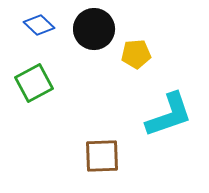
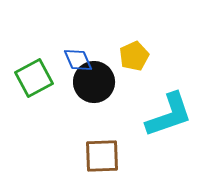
blue diamond: moved 39 px right, 35 px down; rotated 24 degrees clockwise
black circle: moved 53 px down
yellow pentagon: moved 2 px left, 2 px down; rotated 20 degrees counterclockwise
green square: moved 5 px up
